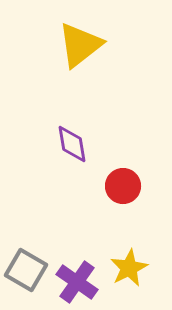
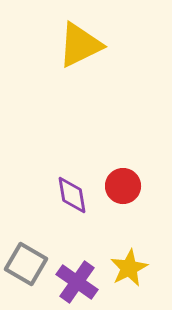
yellow triangle: rotated 12 degrees clockwise
purple diamond: moved 51 px down
gray square: moved 6 px up
